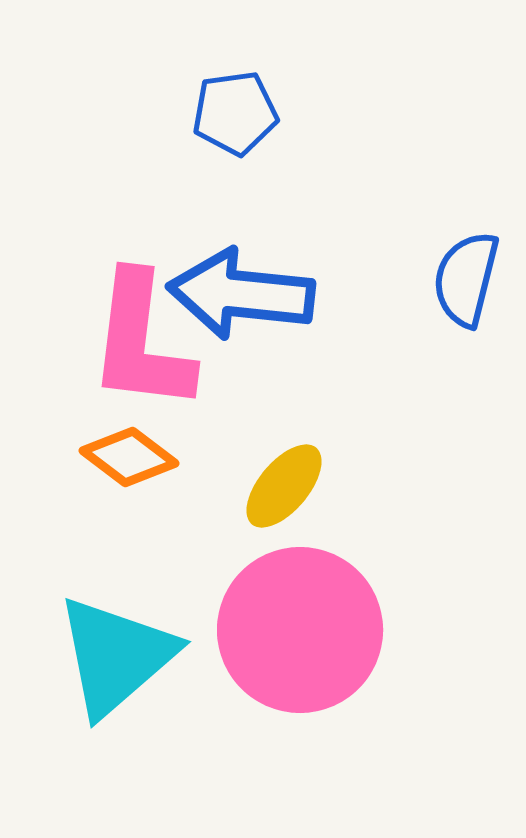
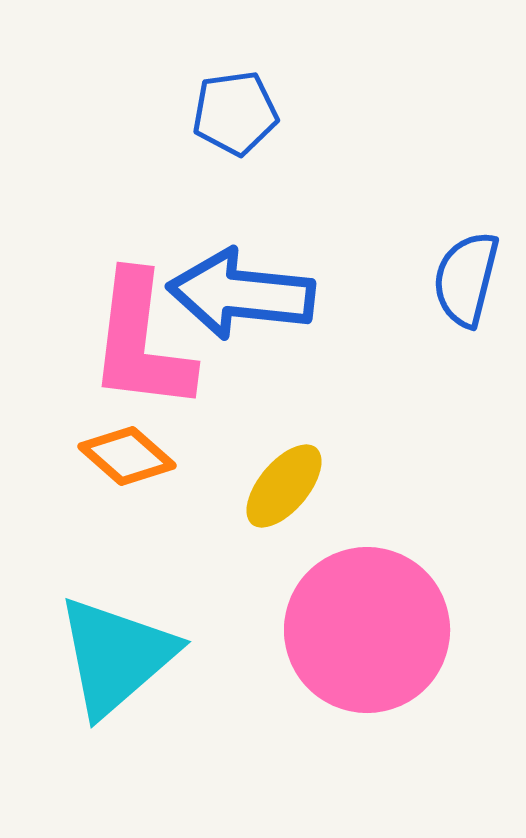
orange diamond: moved 2 px left, 1 px up; rotated 4 degrees clockwise
pink circle: moved 67 px right
